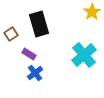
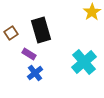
black rectangle: moved 2 px right, 6 px down
brown square: moved 1 px up
cyan cross: moved 7 px down
